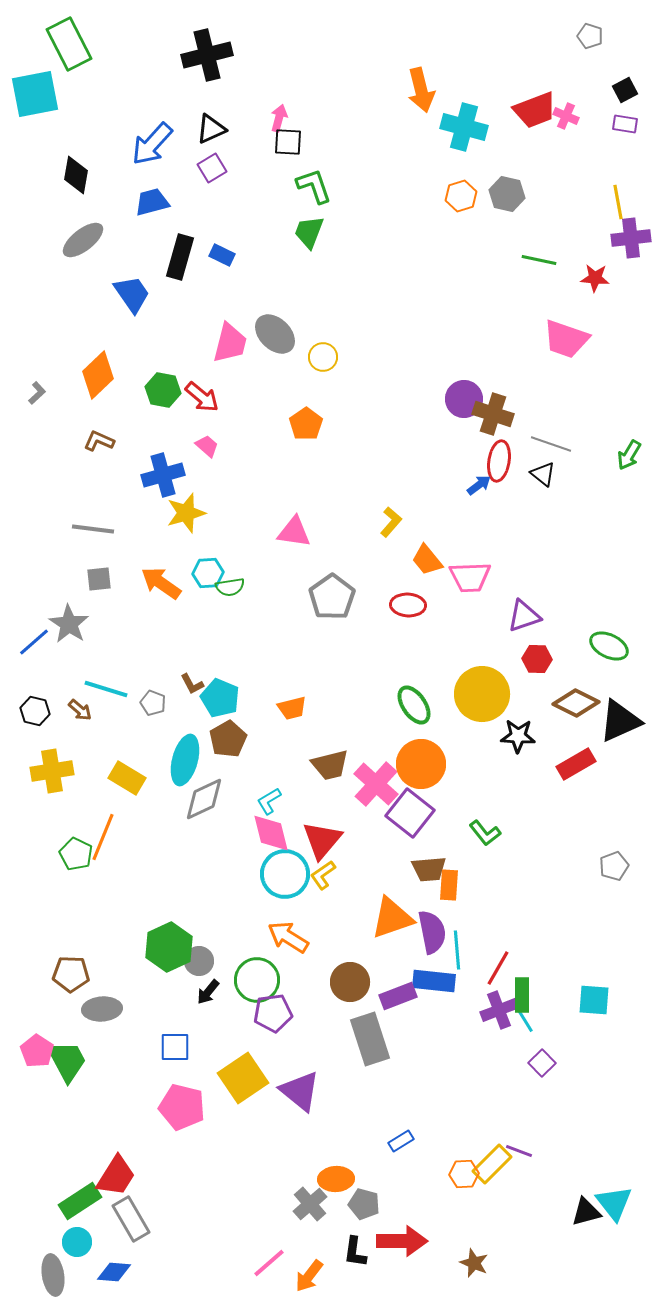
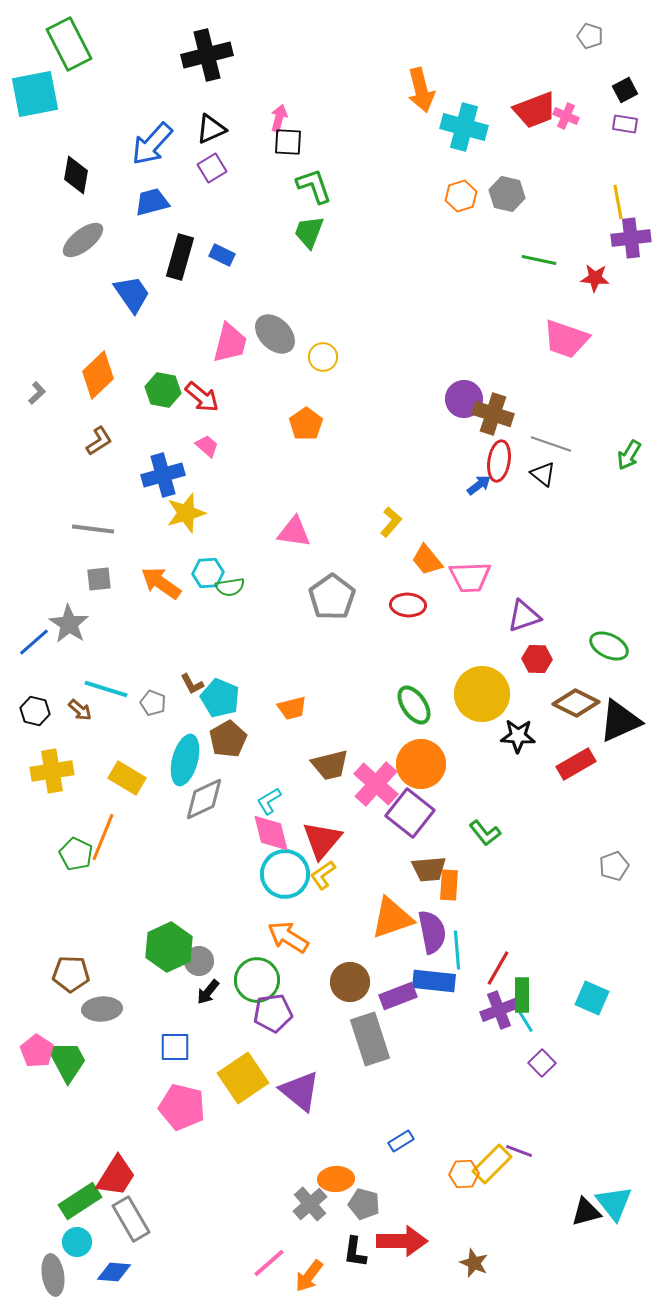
brown L-shape at (99, 441): rotated 124 degrees clockwise
cyan square at (594, 1000): moved 2 px left, 2 px up; rotated 20 degrees clockwise
